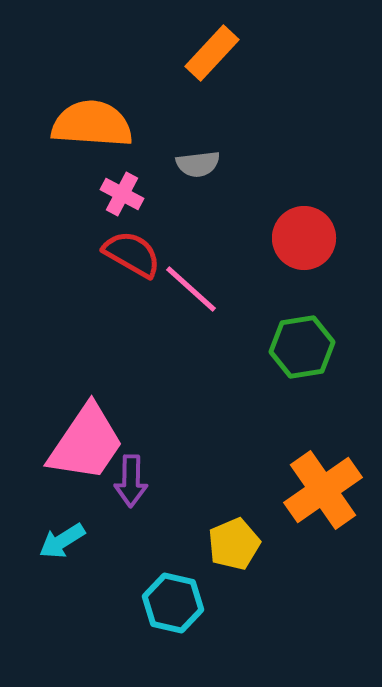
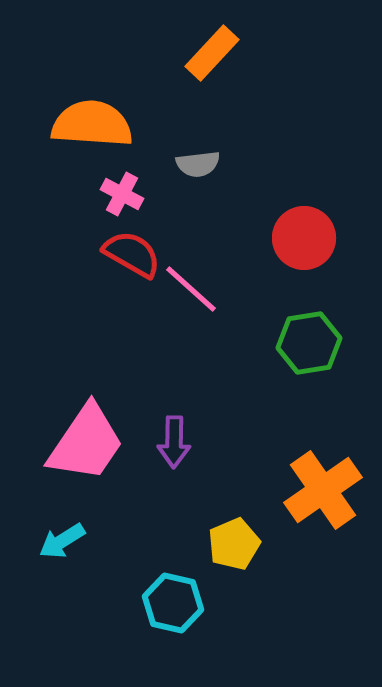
green hexagon: moved 7 px right, 4 px up
purple arrow: moved 43 px right, 39 px up
